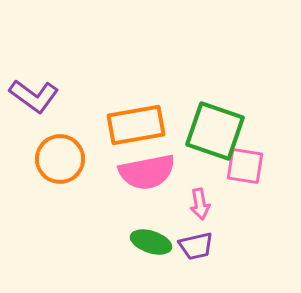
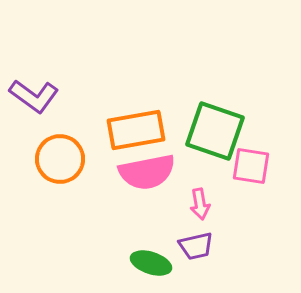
orange rectangle: moved 5 px down
pink square: moved 6 px right
green ellipse: moved 21 px down
